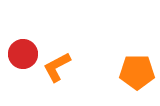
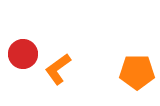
orange L-shape: moved 1 px right, 2 px down; rotated 8 degrees counterclockwise
